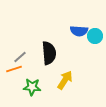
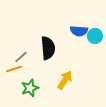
black semicircle: moved 1 px left, 5 px up
gray line: moved 1 px right
green star: moved 2 px left, 1 px down; rotated 24 degrees counterclockwise
